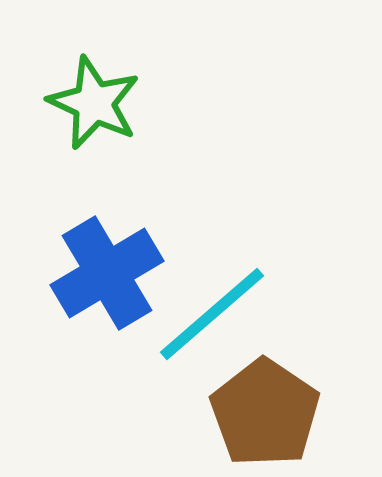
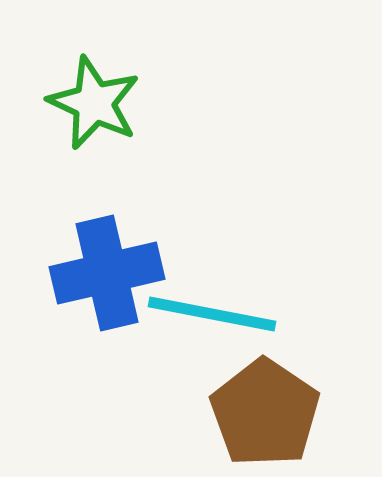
blue cross: rotated 18 degrees clockwise
cyan line: rotated 52 degrees clockwise
